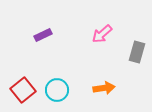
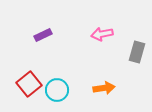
pink arrow: rotated 30 degrees clockwise
red square: moved 6 px right, 6 px up
